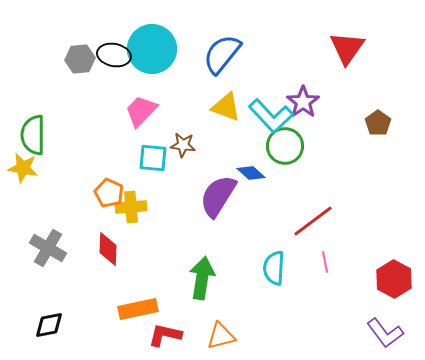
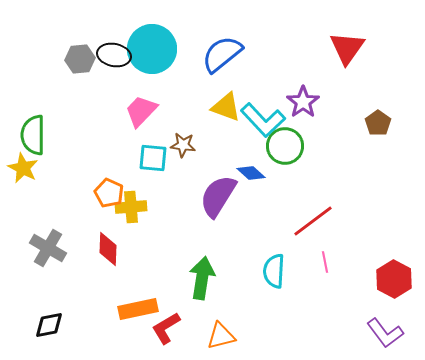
blue semicircle: rotated 12 degrees clockwise
cyan L-shape: moved 8 px left, 4 px down
yellow star: rotated 16 degrees clockwise
cyan semicircle: moved 3 px down
red L-shape: moved 1 px right, 7 px up; rotated 44 degrees counterclockwise
